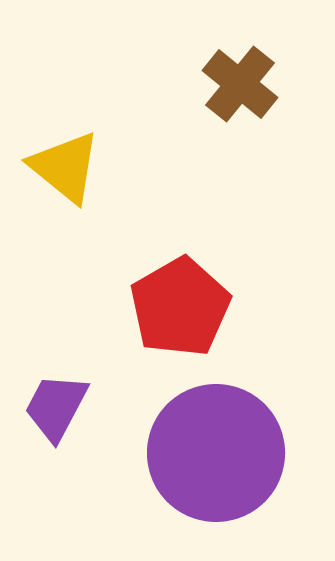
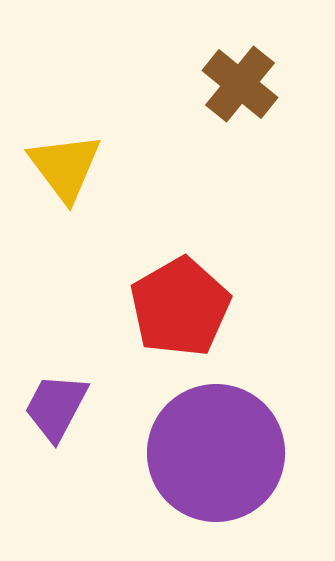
yellow triangle: rotated 14 degrees clockwise
